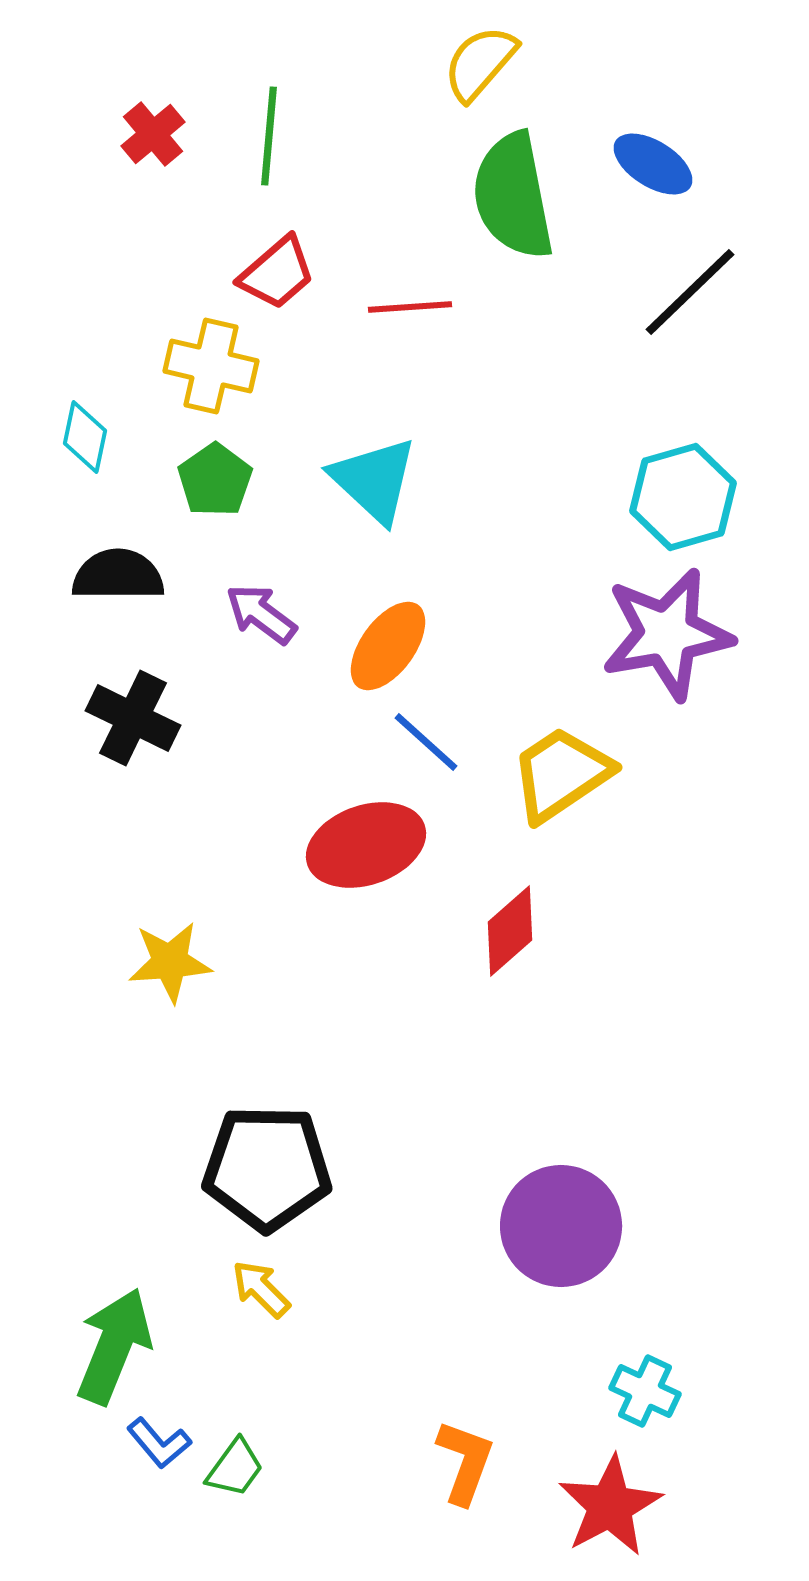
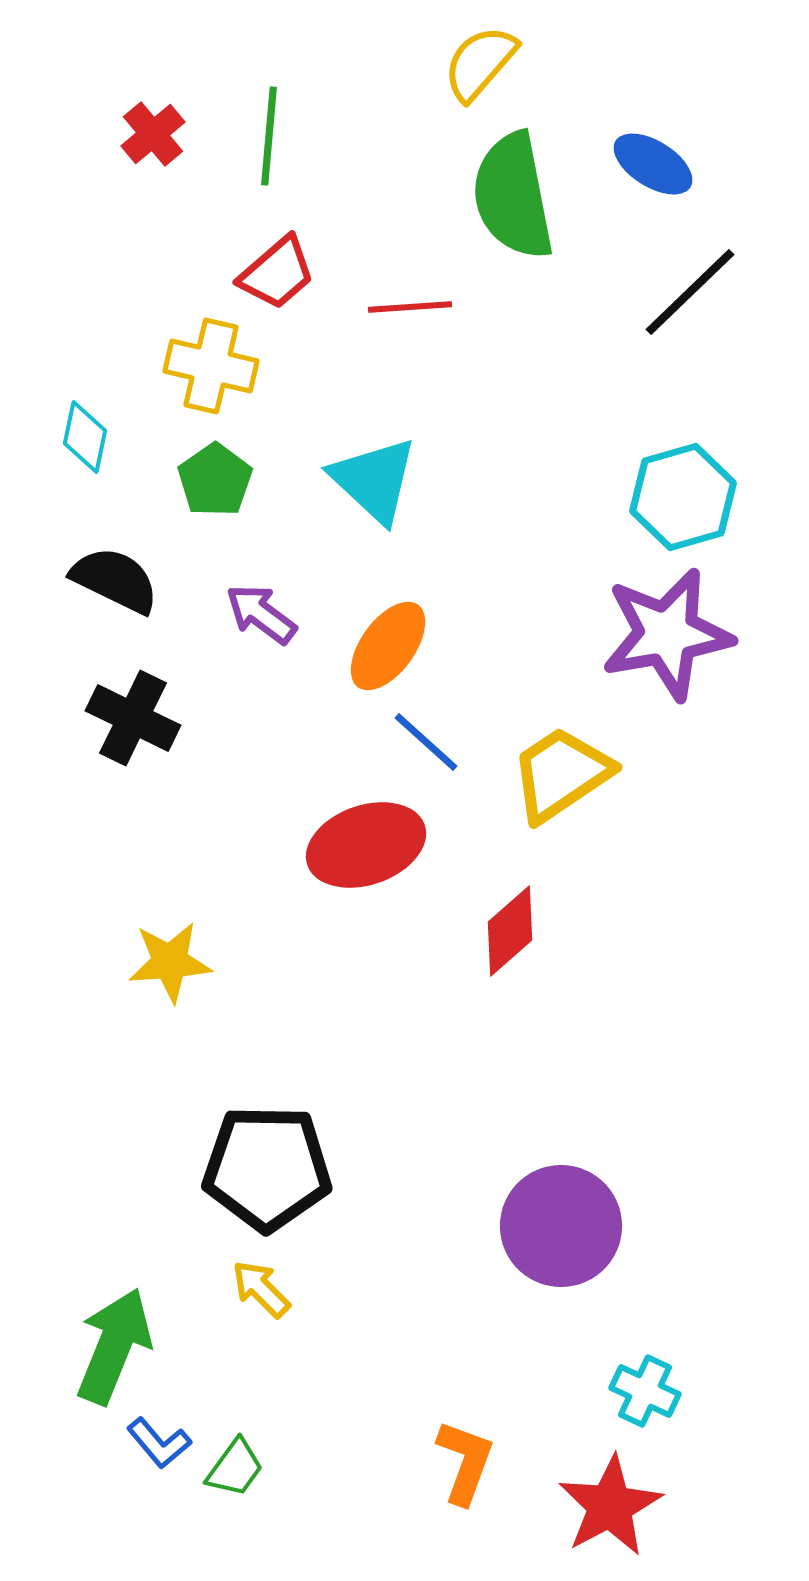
black semicircle: moved 3 px left, 5 px down; rotated 26 degrees clockwise
